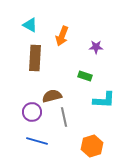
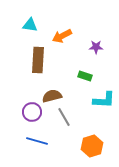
cyan triangle: rotated 21 degrees counterclockwise
orange arrow: rotated 42 degrees clockwise
brown rectangle: moved 3 px right, 2 px down
gray line: rotated 18 degrees counterclockwise
